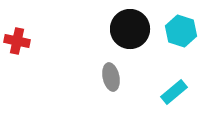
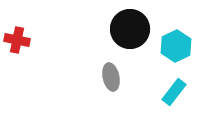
cyan hexagon: moved 5 px left, 15 px down; rotated 16 degrees clockwise
red cross: moved 1 px up
cyan rectangle: rotated 12 degrees counterclockwise
